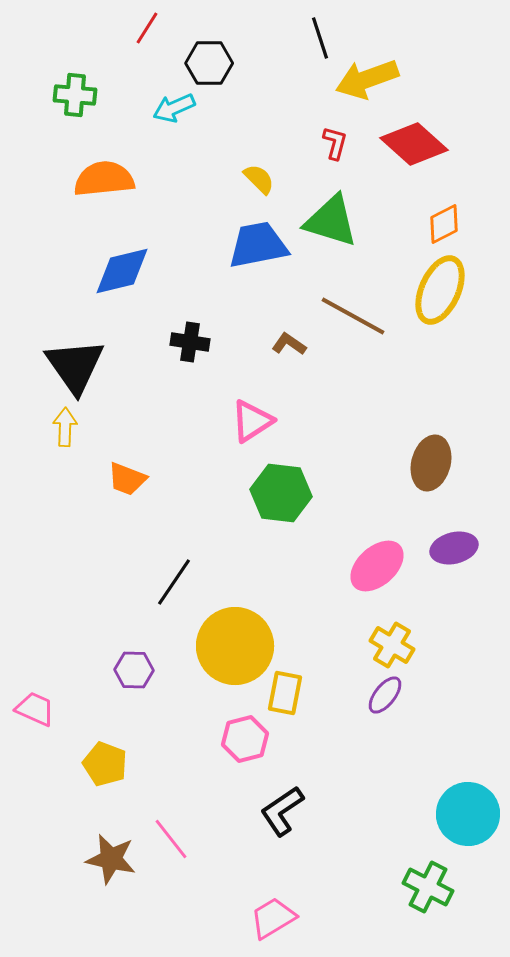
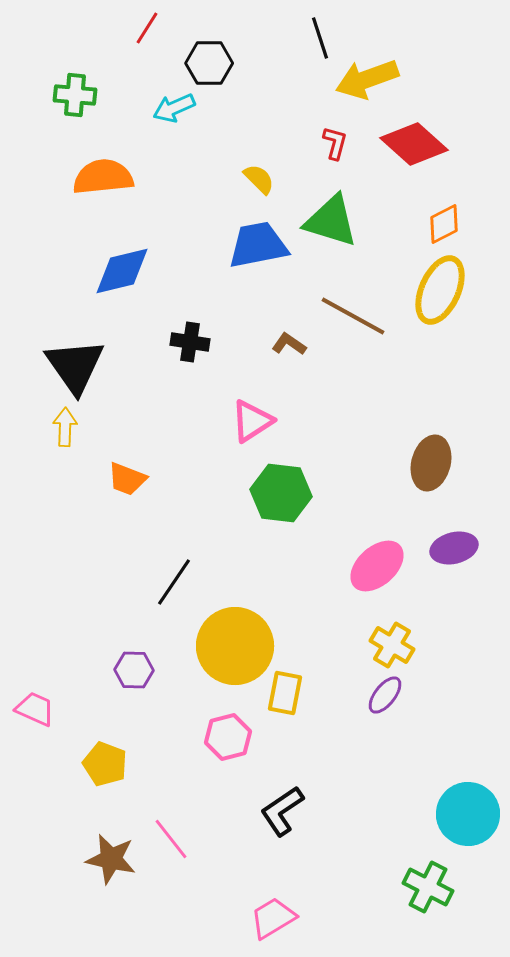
orange semicircle at (104, 179): moved 1 px left, 2 px up
pink hexagon at (245, 739): moved 17 px left, 2 px up
